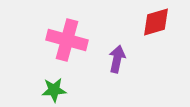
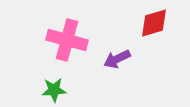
red diamond: moved 2 px left, 1 px down
purple arrow: rotated 128 degrees counterclockwise
